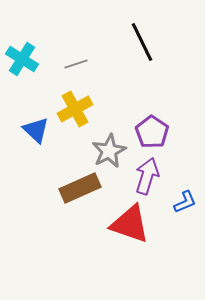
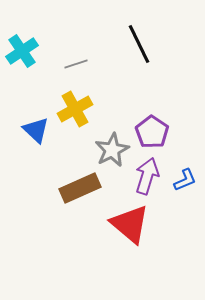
black line: moved 3 px left, 2 px down
cyan cross: moved 8 px up; rotated 24 degrees clockwise
gray star: moved 3 px right, 1 px up
blue L-shape: moved 22 px up
red triangle: rotated 21 degrees clockwise
